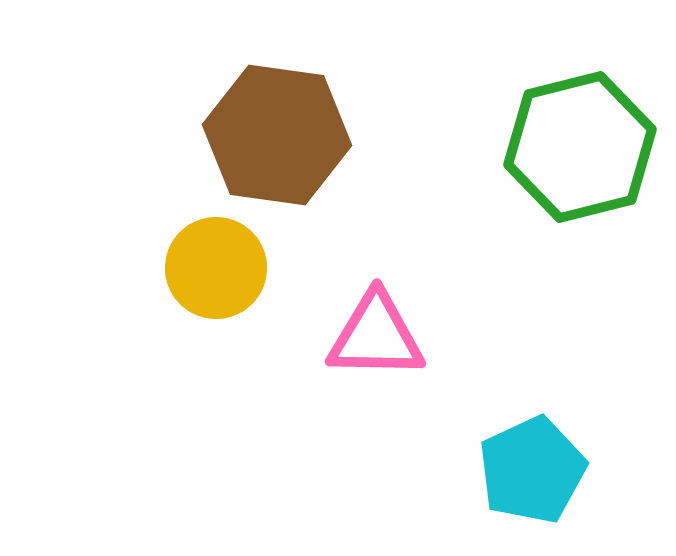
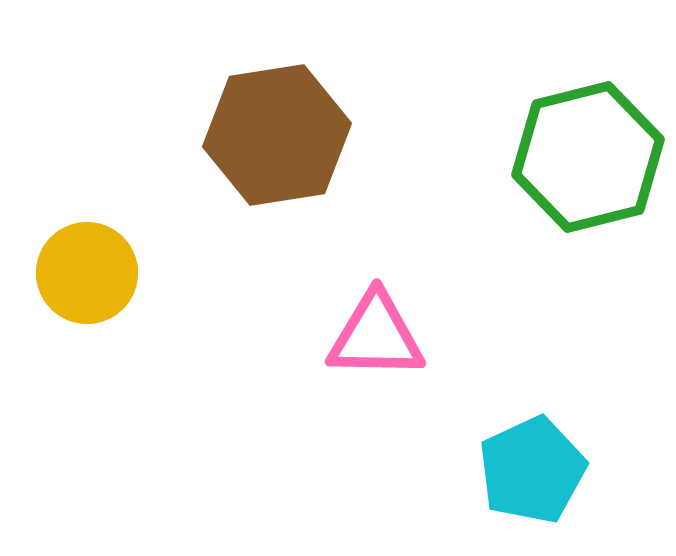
brown hexagon: rotated 17 degrees counterclockwise
green hexagon: moved 8 px right, 10 px down
yellow circle: moved 129 px left, 5 px down
